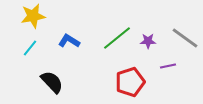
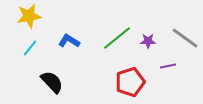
yellow star: moved 4 px left
